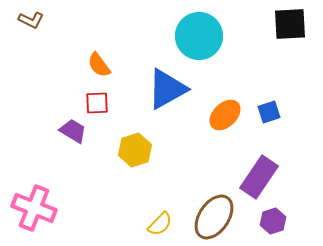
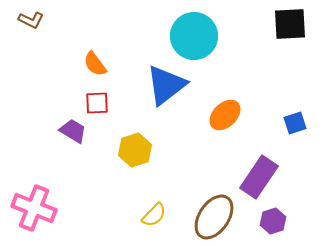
cyan circle: moved 5 px left
orange semicircle: moved 4 px left, 1 px up
blue triangle: moved 1 px left, 4 px up; rotated 9 degrees counterclockwise
blue square: moved 26 px right, 11 px down
yellow semicircle: moved 6 px left, 9 px up
